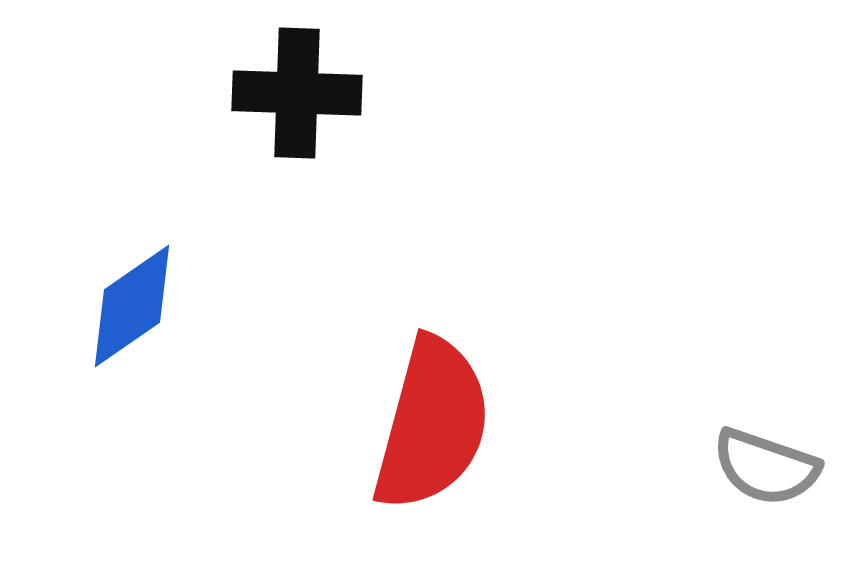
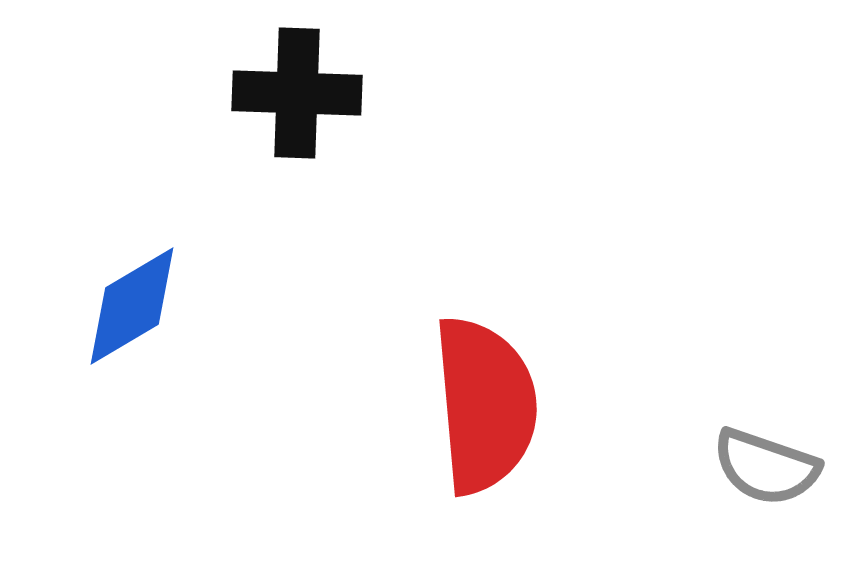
blue diamond: rotated 4 degrees clockwise
red semicircle: moved 53 px right, 19 px up; rotated 20 degrees counterclockwise
